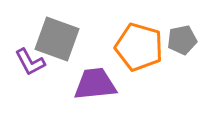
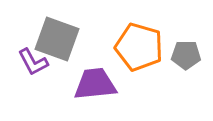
gray pentagon: moved 4 px right, 15 px down; rotated 12 degrees clockwise
purple L-shape: moved 3 px right
